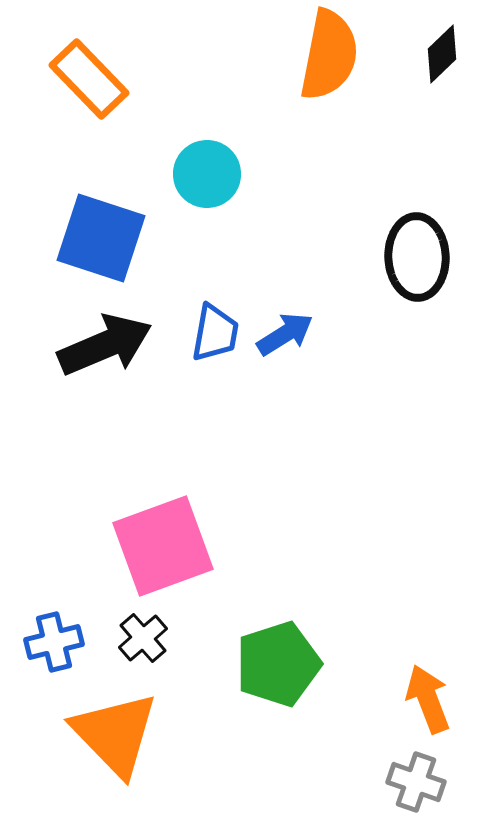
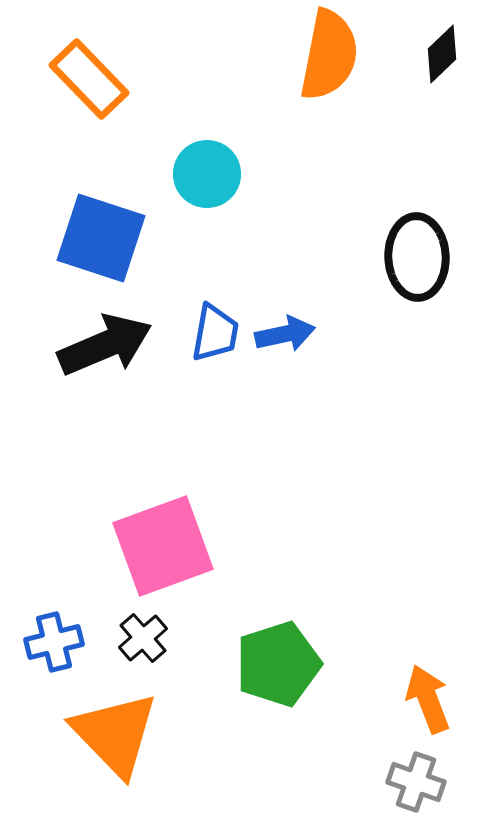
blue arrow: rotated 20 degrees clockwise
